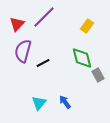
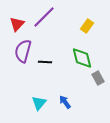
black line: moved 2 px right, 1 px up; rotated 32 degrees clockwise
gray rectangle: moved 3 px down
